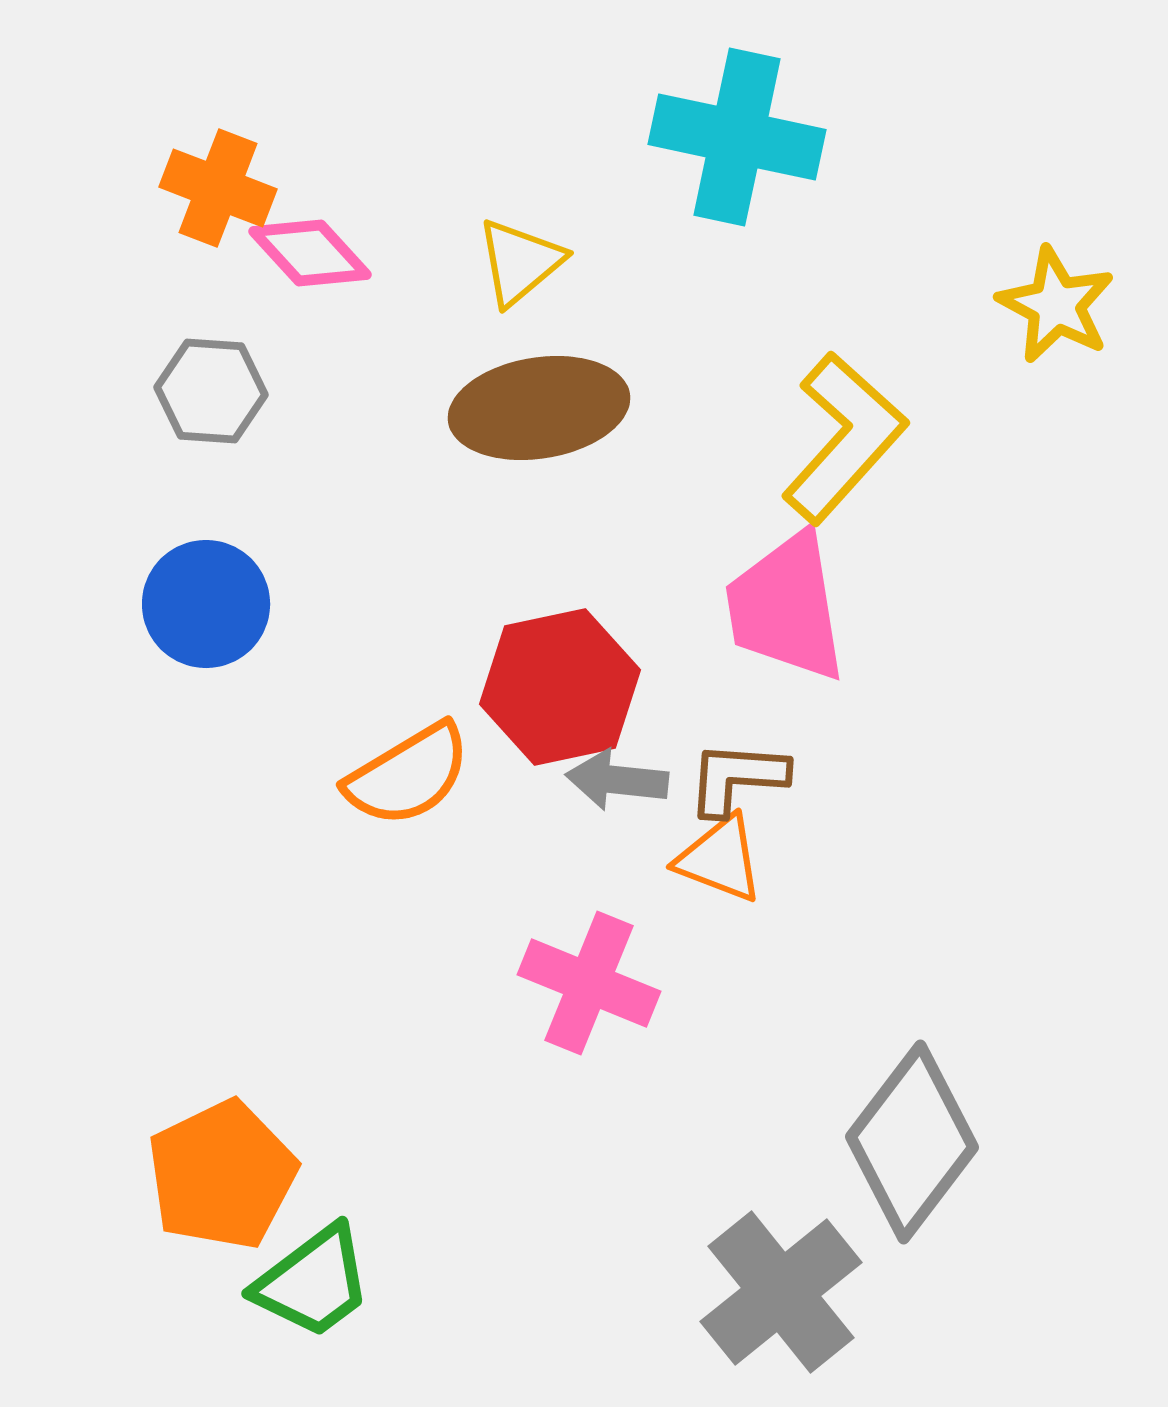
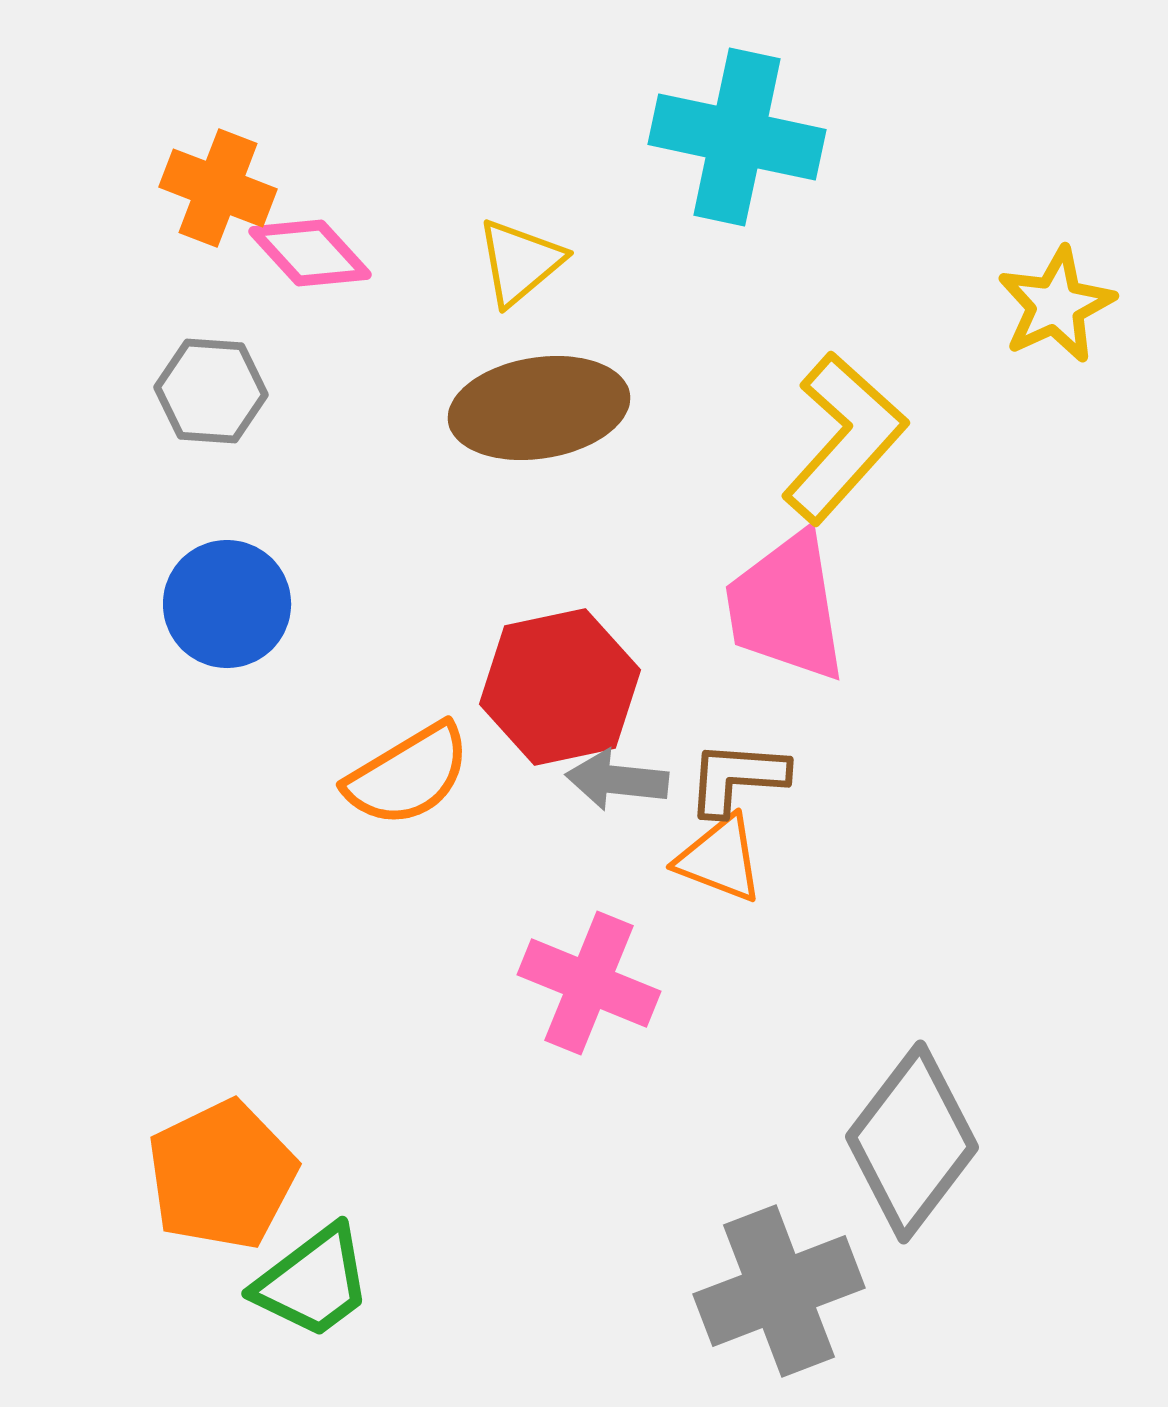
yellow star: rotated 19 degrees clockwise
blue circle: moved 21 px right
gray cross: moved 2 px left, 1 px up; rotated 18 degrees clockwise
